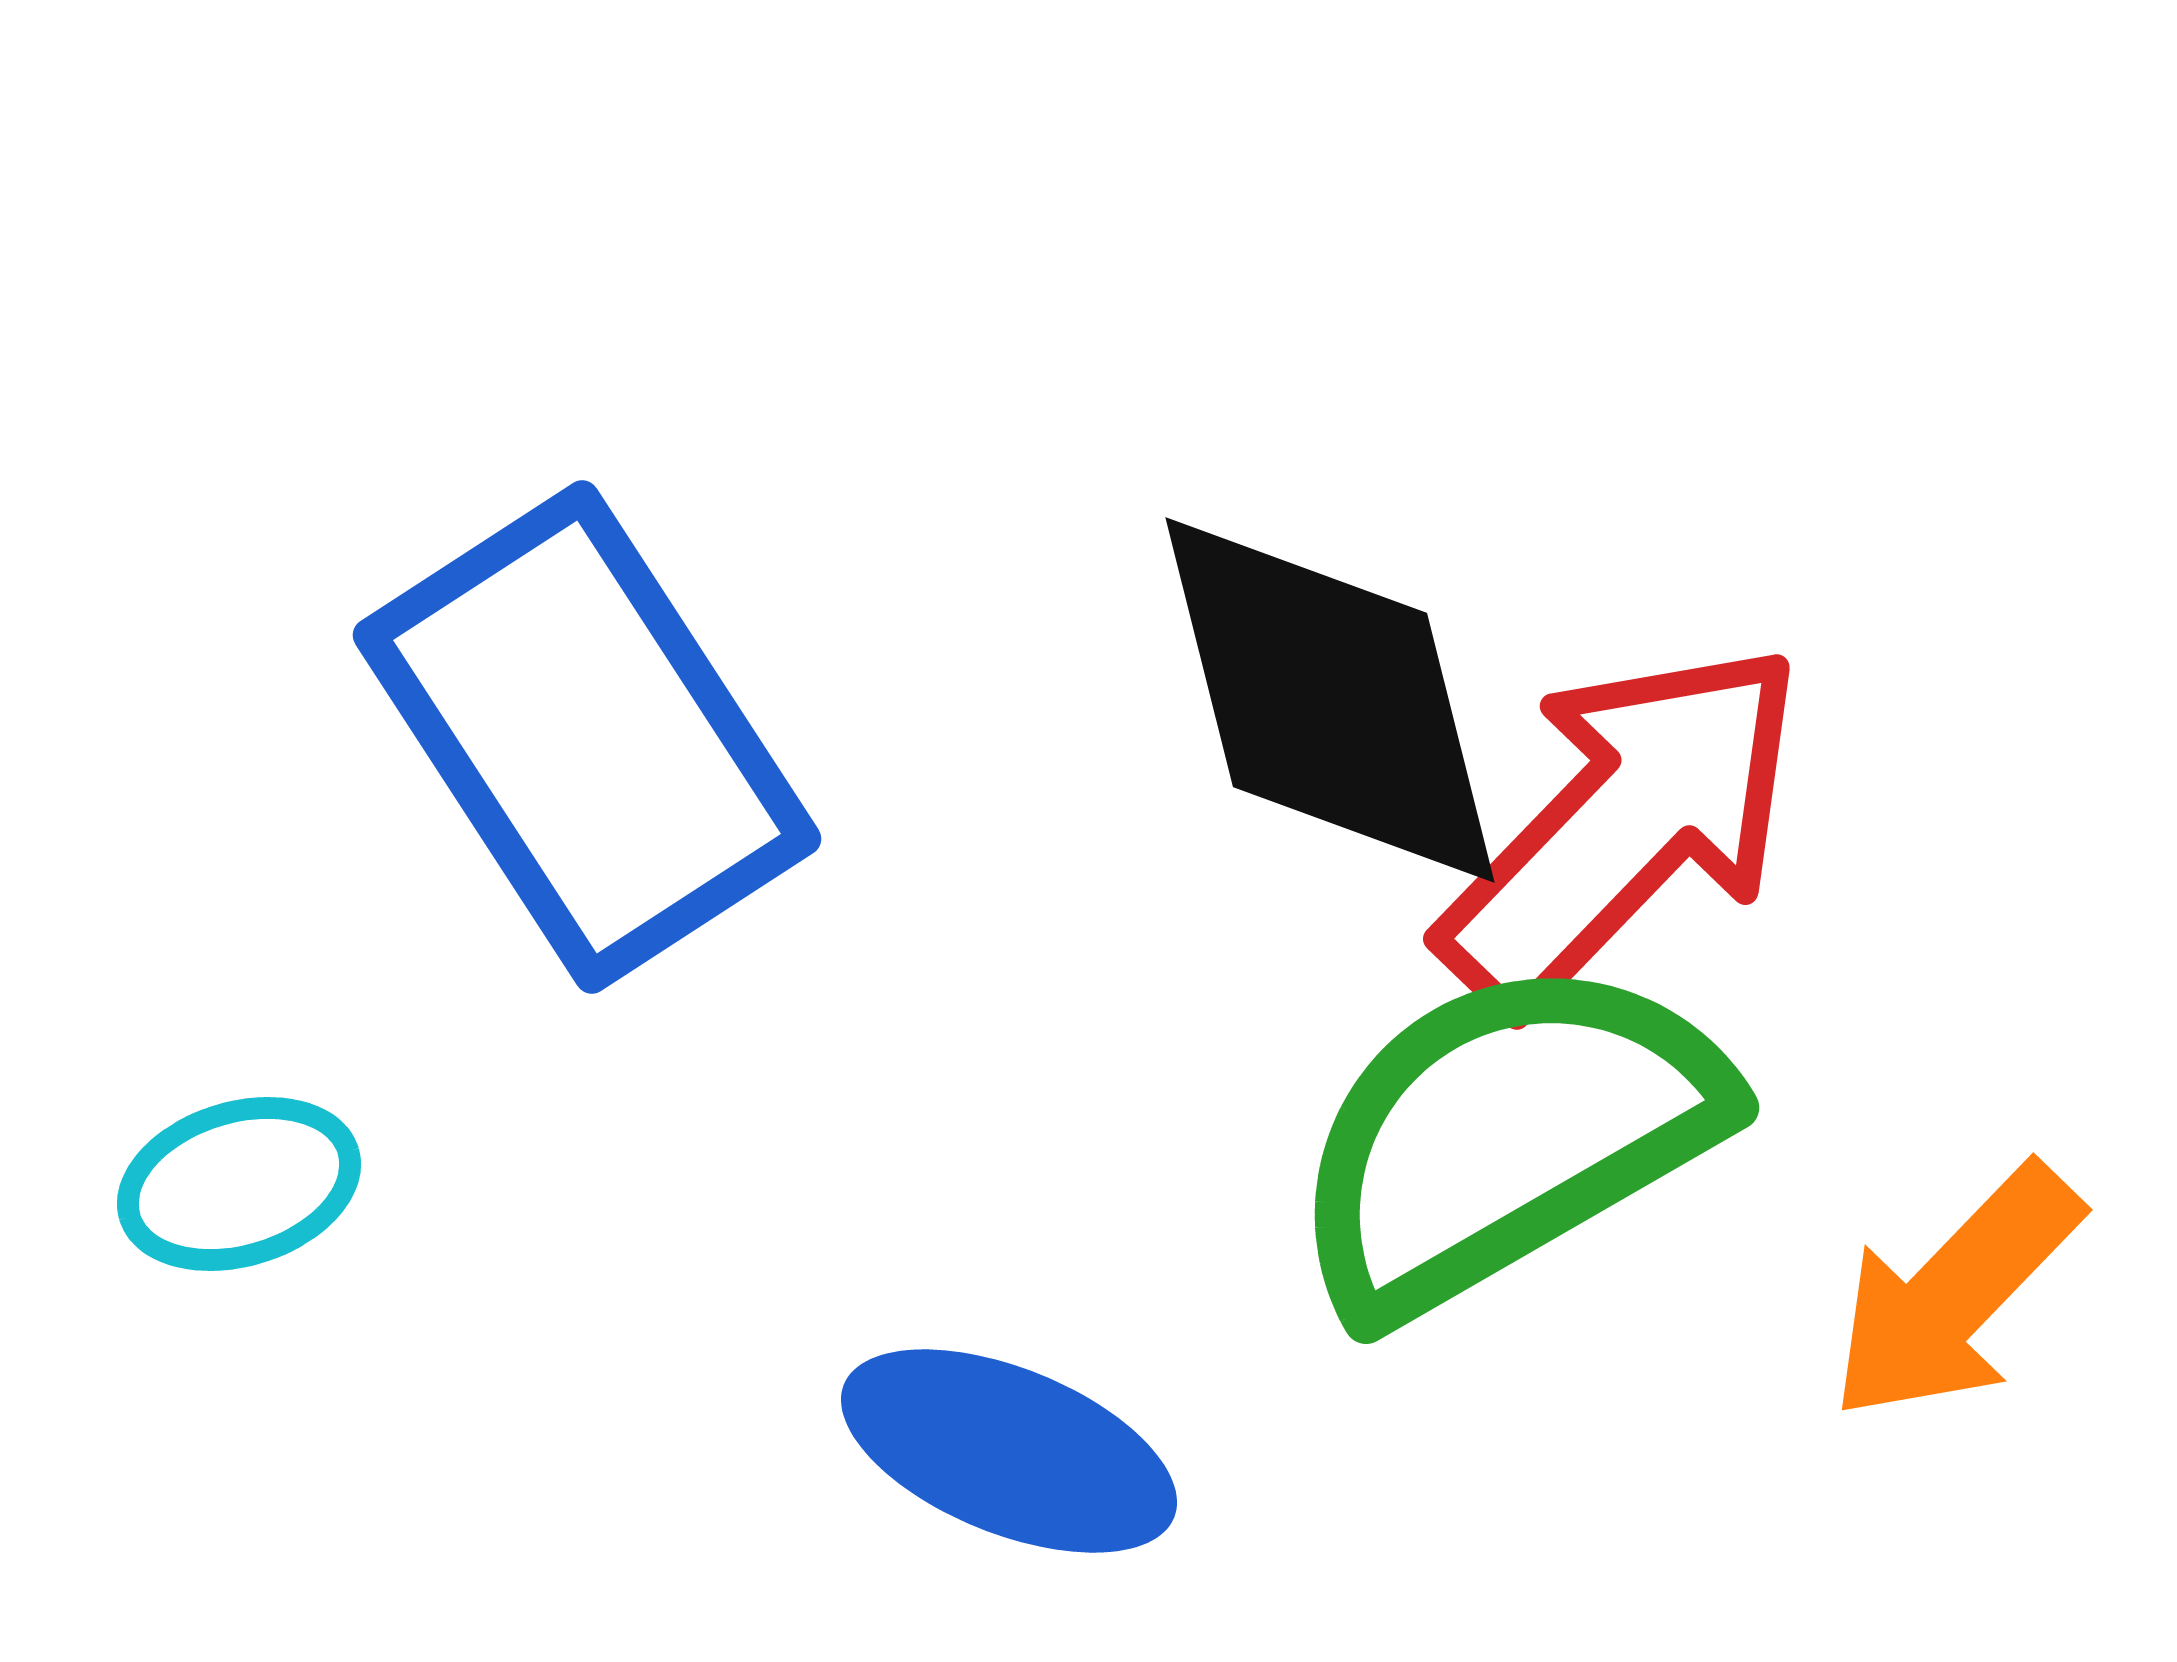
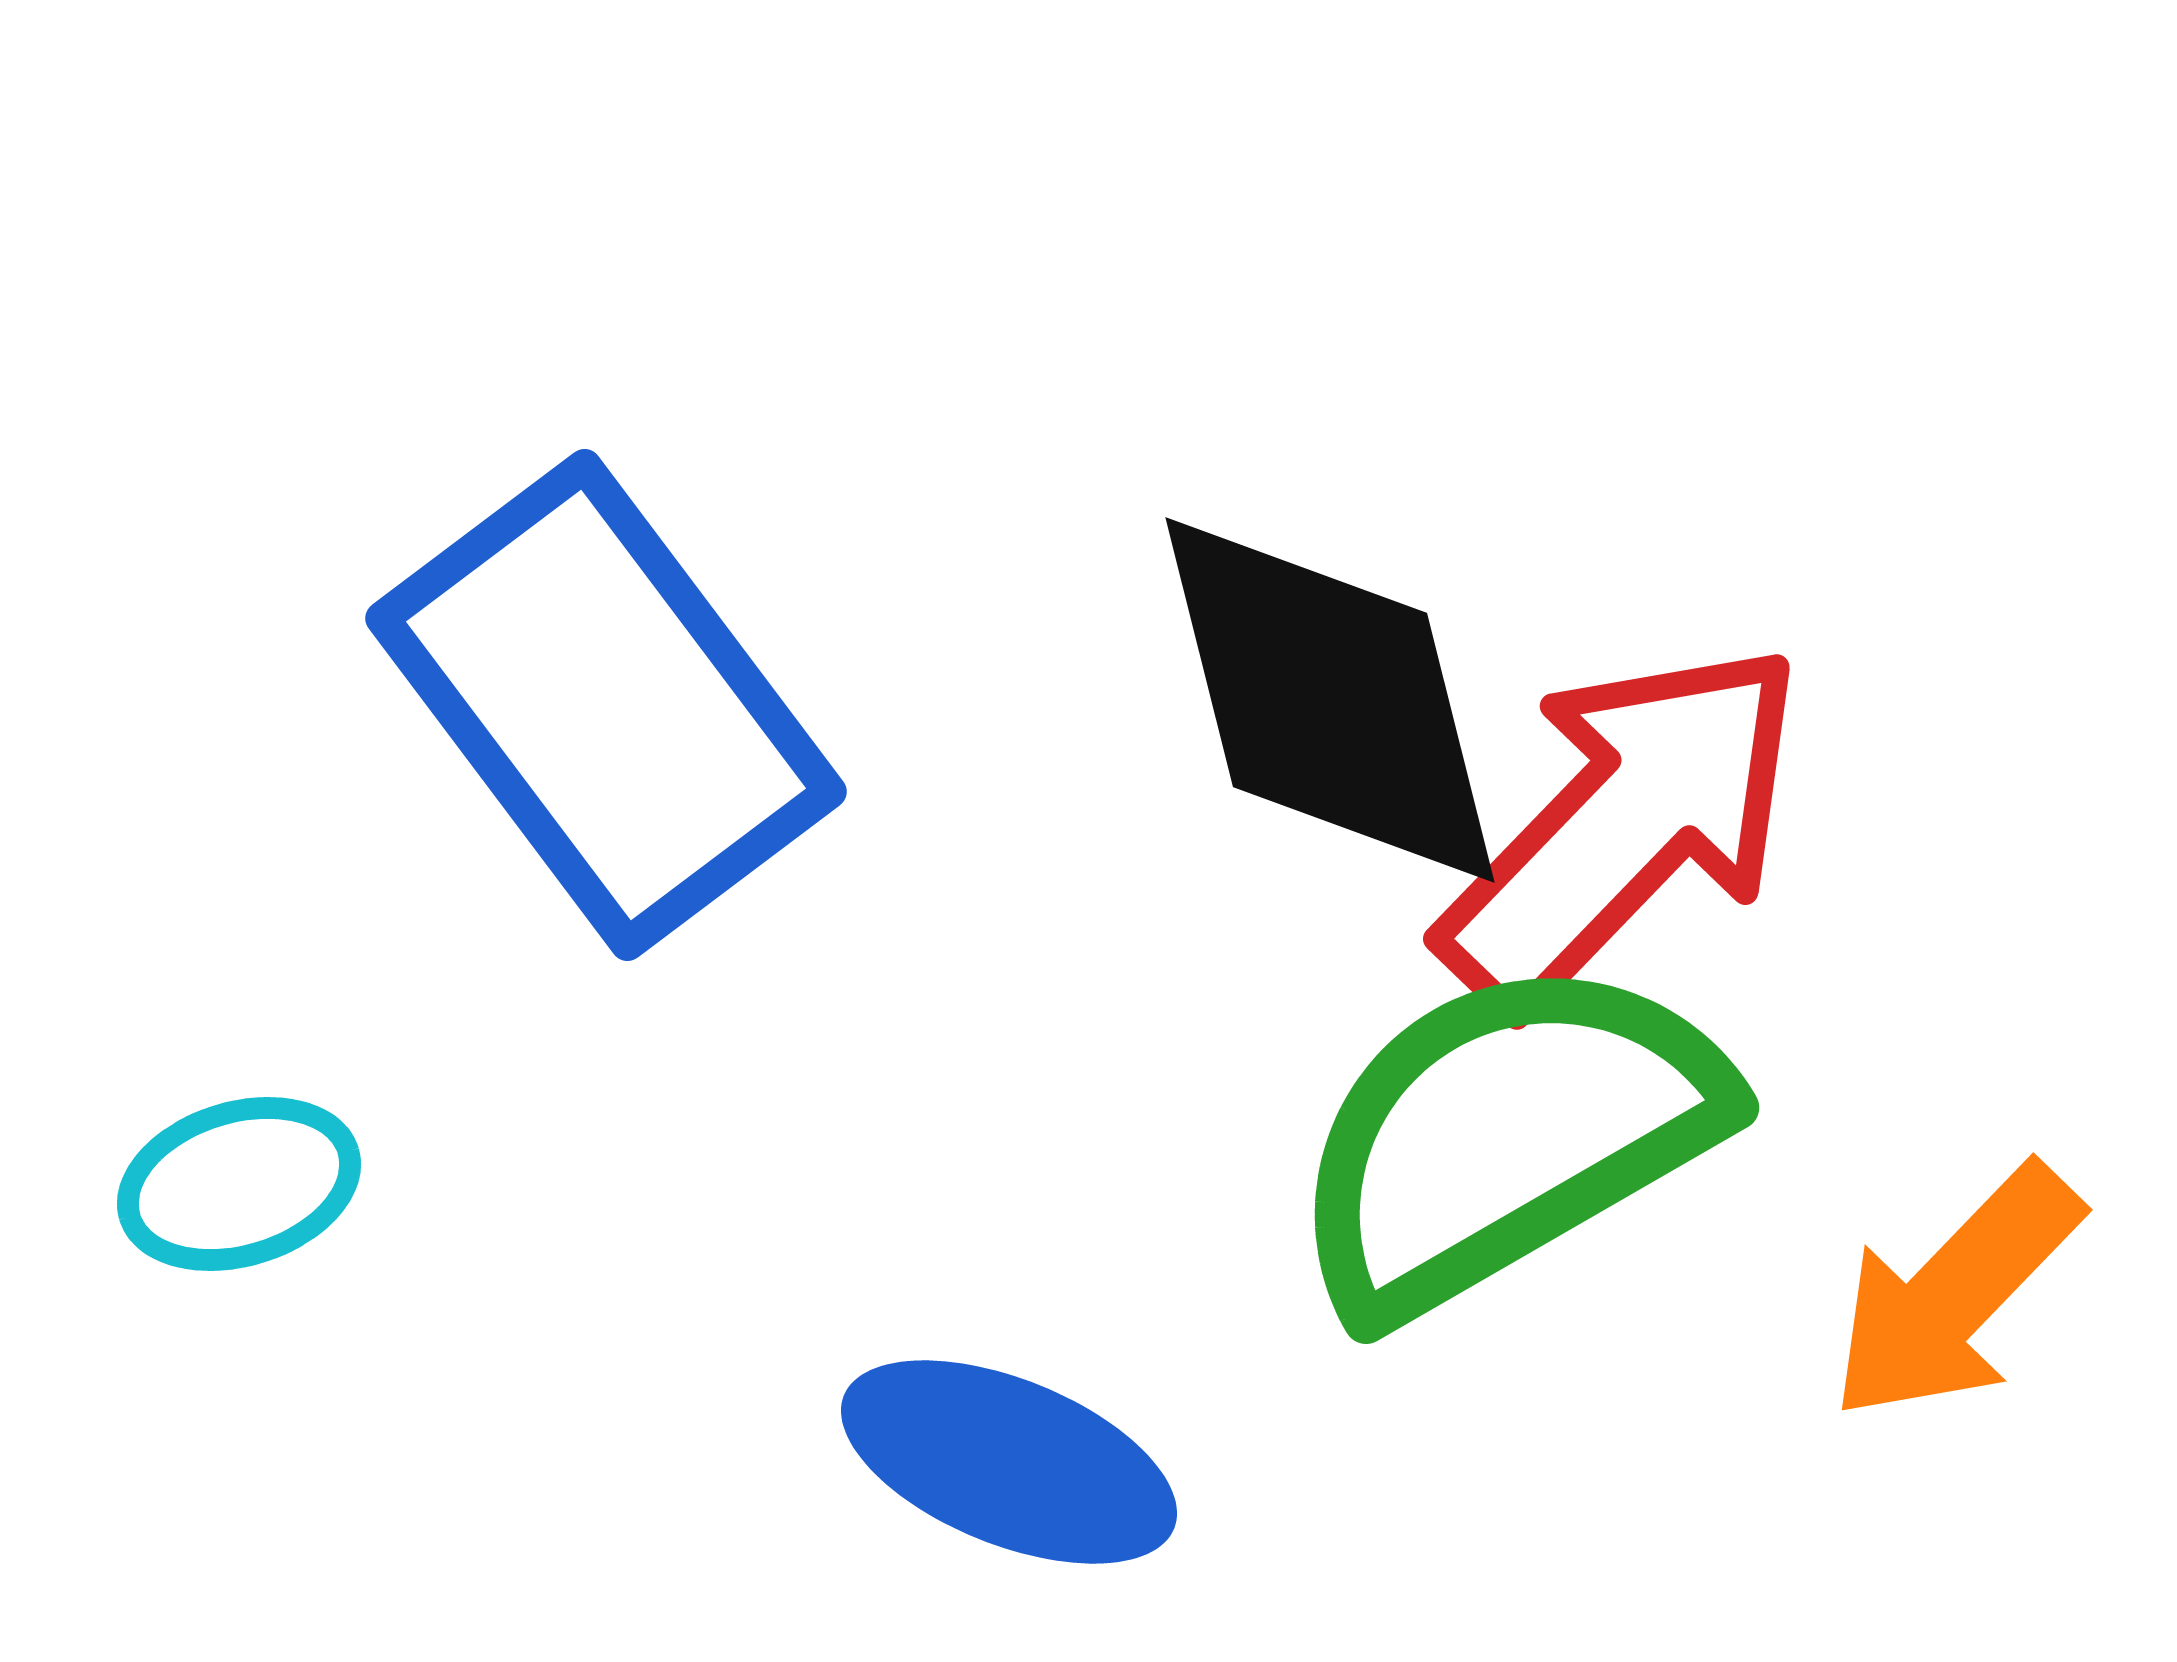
blue rectangle: moved 19 px right, 32 px up; rotated 4 degrees counterclockwise
blue ellipse: moved 11 px down
